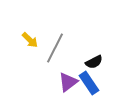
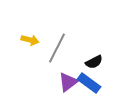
yellow arrow: rotated 30 degrees counterclockwise
gray line: moved 2 px right
blue rectangle: rotated 20 degrees counterclockwise
